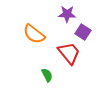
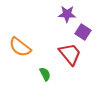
orange semicircle: moved 14 px left, 13 px down
red trapezoid: moved 1 px right, 1 px down
green semicircle: moved 2 px left, 1 px up
